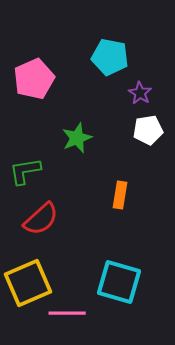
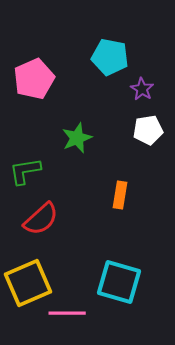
purple star: moved 2 px right, 4 px up
